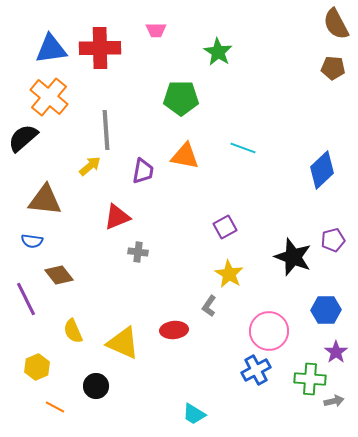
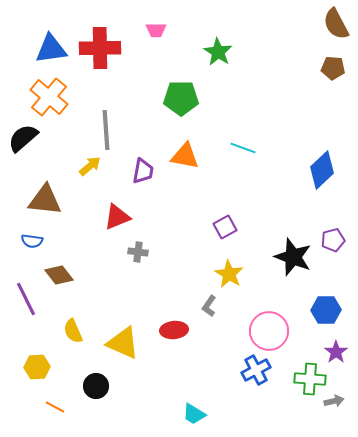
yellow hexagon: rotated 20 degrees clockwise
